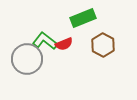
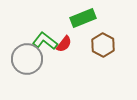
red semicircle: rotated 30 degrees counterclockwise
